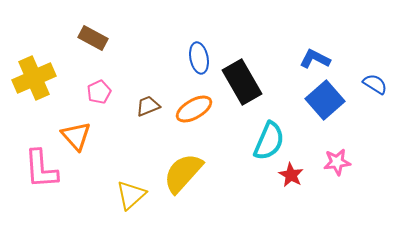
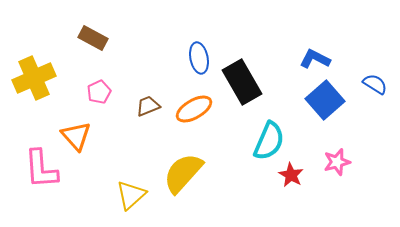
pink star: rotated 8 degrees counterclockwise
